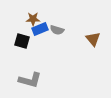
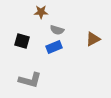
brown star: moved 8 px right, 7 px up
blue rectangle: moved 14 px right, 18 px down
brown triangle: rotated 42 degrees clockwise
